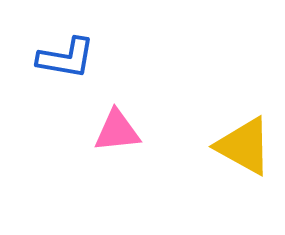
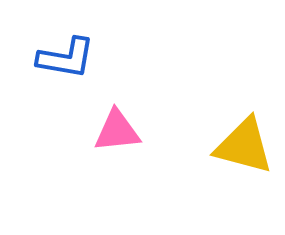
yellow triangle: rotated 14 degrees counterclockwise
